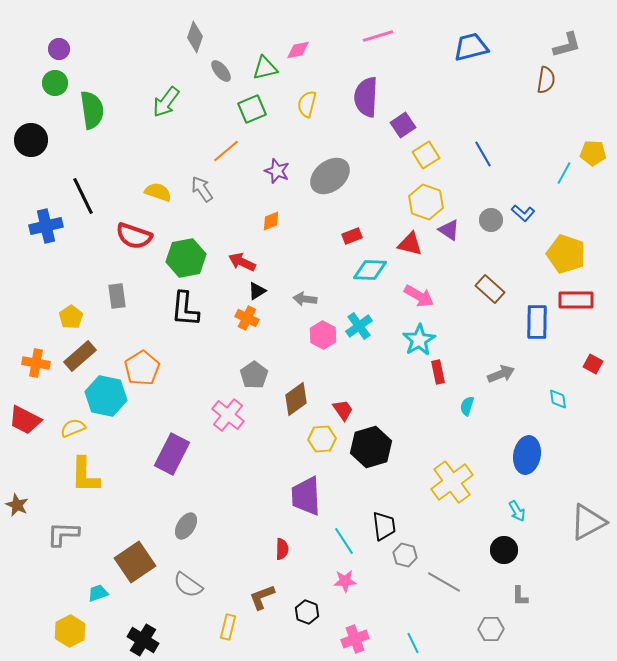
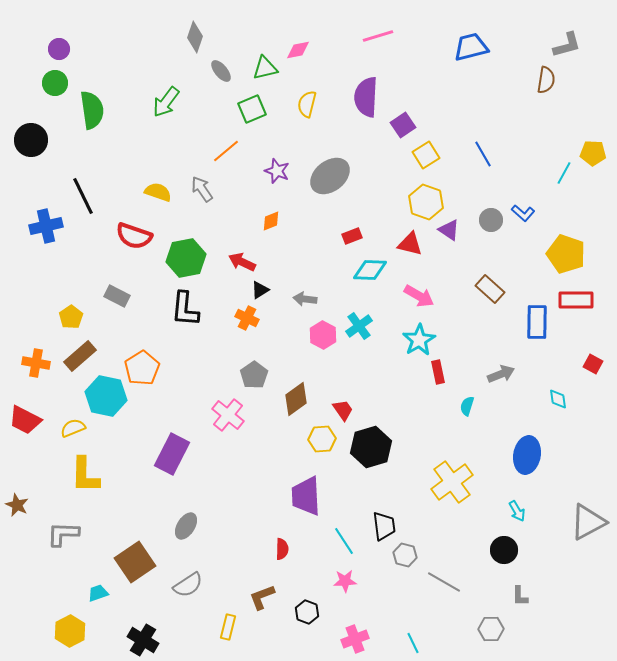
black triangle at (257, 291): moved 3 px right, 1 px up
gray rectangle at (117, 296): rotated 55 degrees counterclockwise
gray semicircle at (188, 585): rotated 68 degrees counterclockwise
